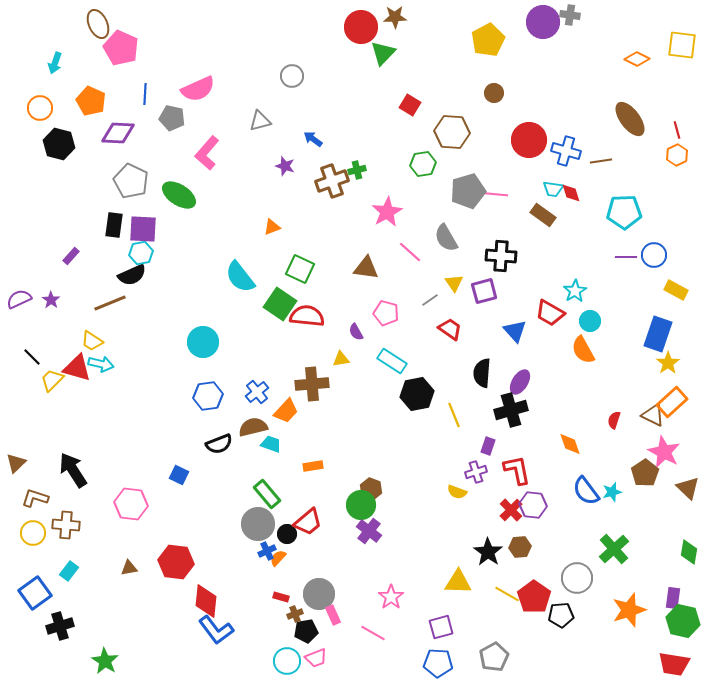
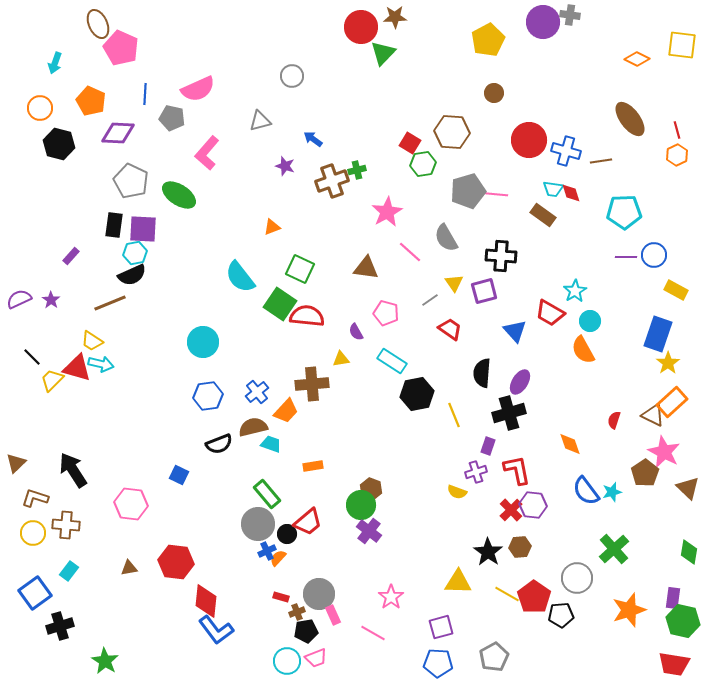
red square at (410, 105): moved 38 px down
cyan hexagon at (141, 253): moved 6 px left
black cross at (511, 410): moved 2 px left, 3 px down
brown cross at (295, 614): moved 2 px right, 2 px up
